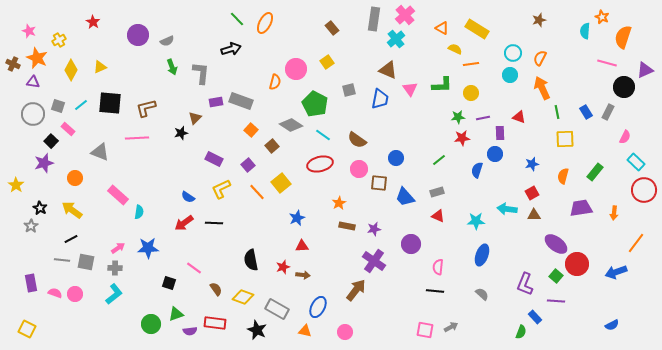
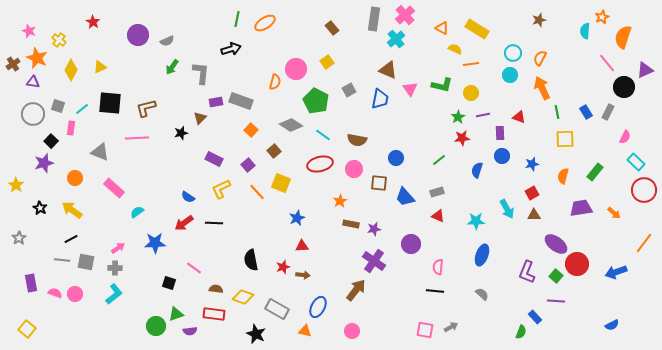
orange star at (602, 17): rotated 24 degrees clockwise
green line at (237, 19): rotated 56 degrees clockwise
orange ellipse at (265, 23): rotated 30 degrees clockwise
yellow cross at (59, 40): rotated 24 degrees counterclockwise
pink line at (607, 63): rotated 36 degrees clockwise
brown cross at (13, 64): rotated 32 degrees clockwise
green arrow at (172, 67): rotated 56 degrees clockwise
green L-shape at (442, 85): rotated 15 degrees clockwise
gray square at (349, 90): rotated 16 degrees counterclockwise
green pentagon at (315, 104): moved 1 px right, 3 px up
cyan line at (81, 105): moved 1 px right, 4 px down
green star at (458, 117): rotated 24 degrees counterclockwise
brown triangle at (195, 118): moved 5 px right
purple line at (483, 118): moved 3 px up
pink rectangle at (68, 129): moved 3 px right, 1 px up; rotated 56 degrees clockwise
brown semicircle at (357, 140): rotated 24 degrees counterclockwise
brown square at (272, 146): moved 2 px right, 5 px down
blue circle at (495, 154): moved 7 px right, 2 px down
pink circle at (359, 169): moved 5 px left
yellow square at (281, 183): rotated 30 degrees counterclockwise
pink rectangle at (118, 195): moved 4 px left, 7 px up
orange star at (339, 203): moved 1 px right, 2 px up
cyan arrow at (507, 209): rotated 126 degrees counterclockwise
cyan semicircle at (139, 212): moved 2 px left; rotated 136 degrees counterclockwise
orange arrow at (614, 213): rotated 56 degrees counterclockwise
gray star at (31, 226): moved 12 px left, 12 px down
brown rectangle at (347, 226): moved 4 px right, 2 px up
orange line at (636, 243): moved 8 px right
blue star at (148, 248): moved 7 px right, 5 px up
purple L-shape at (525, 284): moved 2 px right, 12 px up
brown semicircle at (216, 289): rotated 48 degrees counterclockwise
red rectangle at (215, 323): moved 1 px left, 9 px up
green circle at (151, 324): moved 5 px right, 2 px down
yellow square at (27, 329): rotated 12 degrees clockwise
black star at (257, 330): moved 1 px left, 4 px down
pink circle at (345, 332): moved 7 px right, 1 px up
